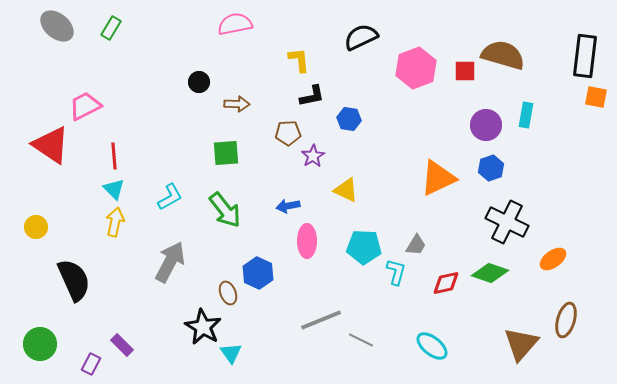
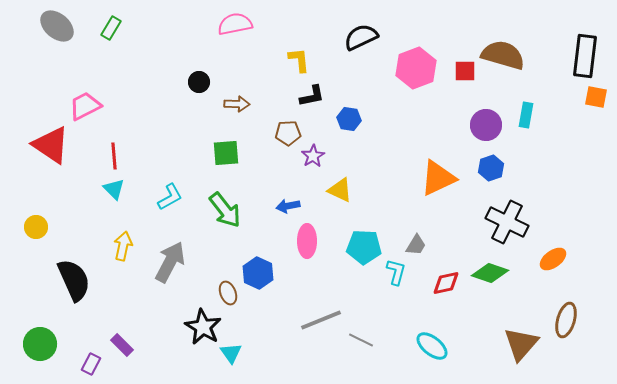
yellow triangle at (346, 190): moved 6 px left
yellow arrow at (115, 222): moved 8 px right, 24 px down
